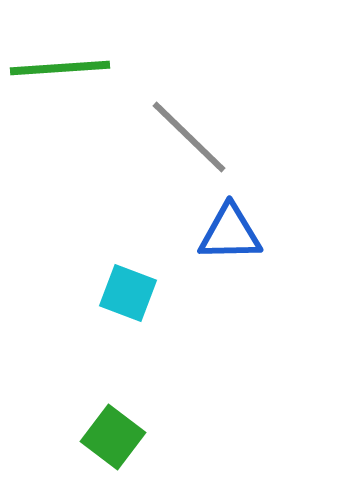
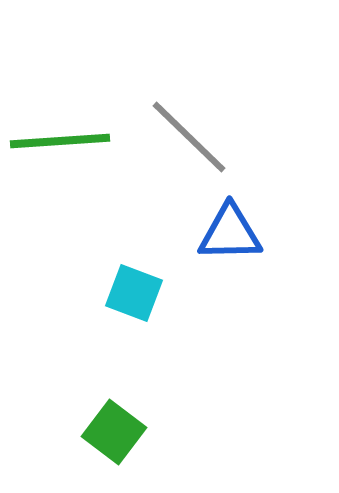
green line: moved 73 px down
cyan square: moved 6 px right
green square: moved 1 px right, 5 px up
